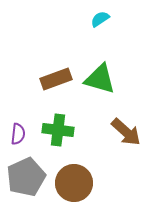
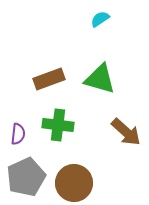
brown rectangle: moved 7 px left
green cross: moved 5 px up
